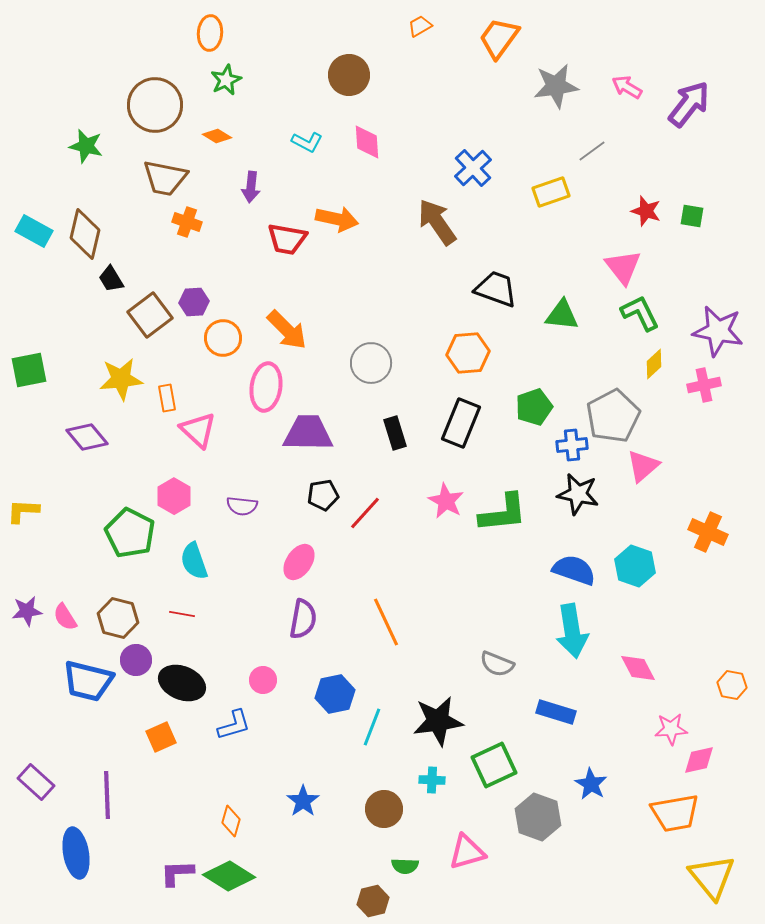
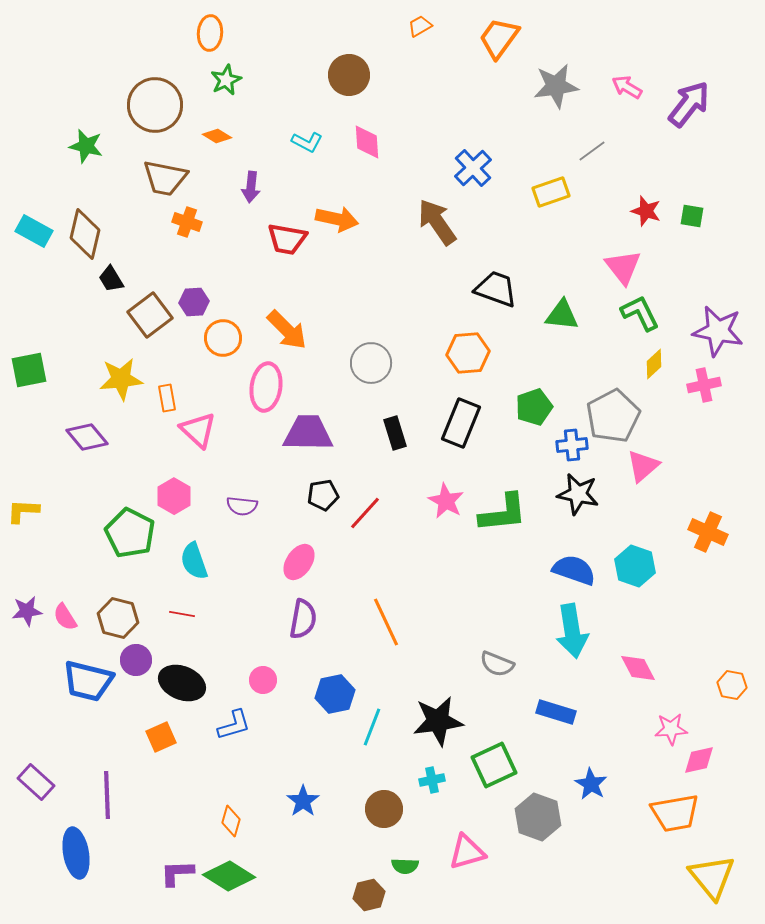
cyan cross at (432, 780): rotated 15 degrees counterclockwise
brown hexagon at (373, 901): moved 4 px left, 6 px up
